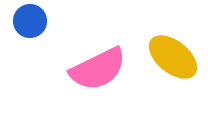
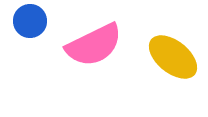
pink semicircle: moved 4 px left, 24 px up
